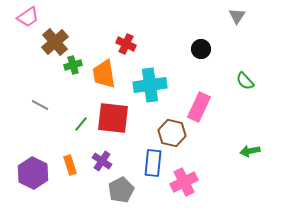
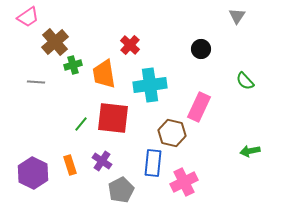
red cross: moved 4 px right, 1 px down; rotated 18 degrees clockwise
gray line: moved 4 px left, 23 px up; rotated 24 degrees counterclockwise
